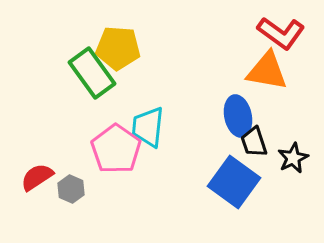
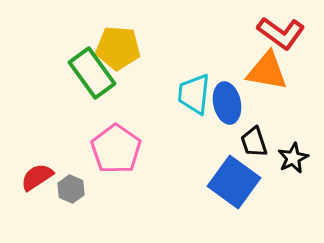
blue ellipse: moved 11 px left, 13 px up
cyan trapezoid: moved 46 px right, 33 px up
